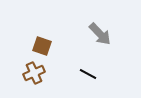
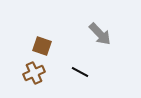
black line: moved 8 px left, 2 px up
